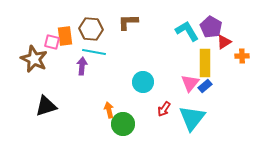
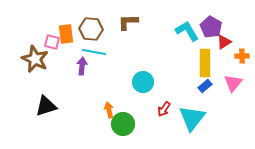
orange rectangle: moved 1 px right, 2 px up
brown star: moved 1 px right
pink triangle: moved 43 px right
